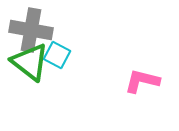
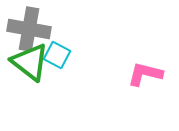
gray cross: moved 2 px left, 1 px up
pink L-shape: moved 3 px right, 7 px up
